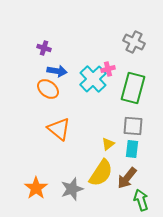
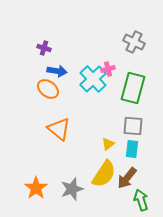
yellow semicircle: moved 3 px right, 1 px down
